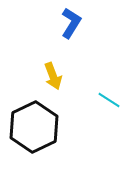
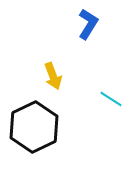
blue L-shape: moved 17 px right, 1 px down
cyan line: moved 2 px right, 1 px up
